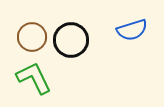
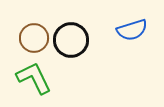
brown circle: moved 2 px right, 1 px down
